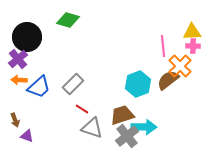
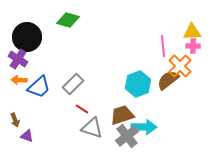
purple cross: rotated 18 degrees counterclockwise
